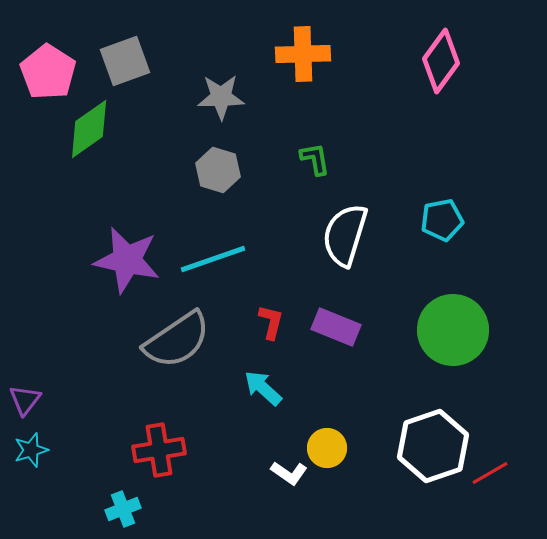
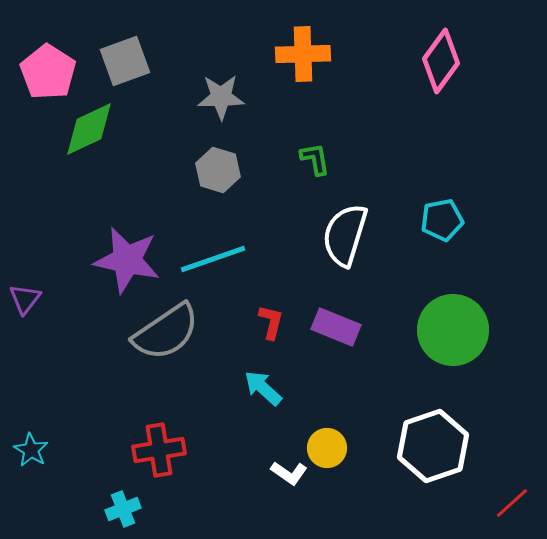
green diamond: rotated 10 degrees clockwise
gray semicircle: moved 11 px left, 8 px up
purple triangle: moved 101 px up
cyan star: rotated 24 degrees counterclockwise
red line: moved 22 px right, 30 px down; rotated 12 degrees counterclockwise
